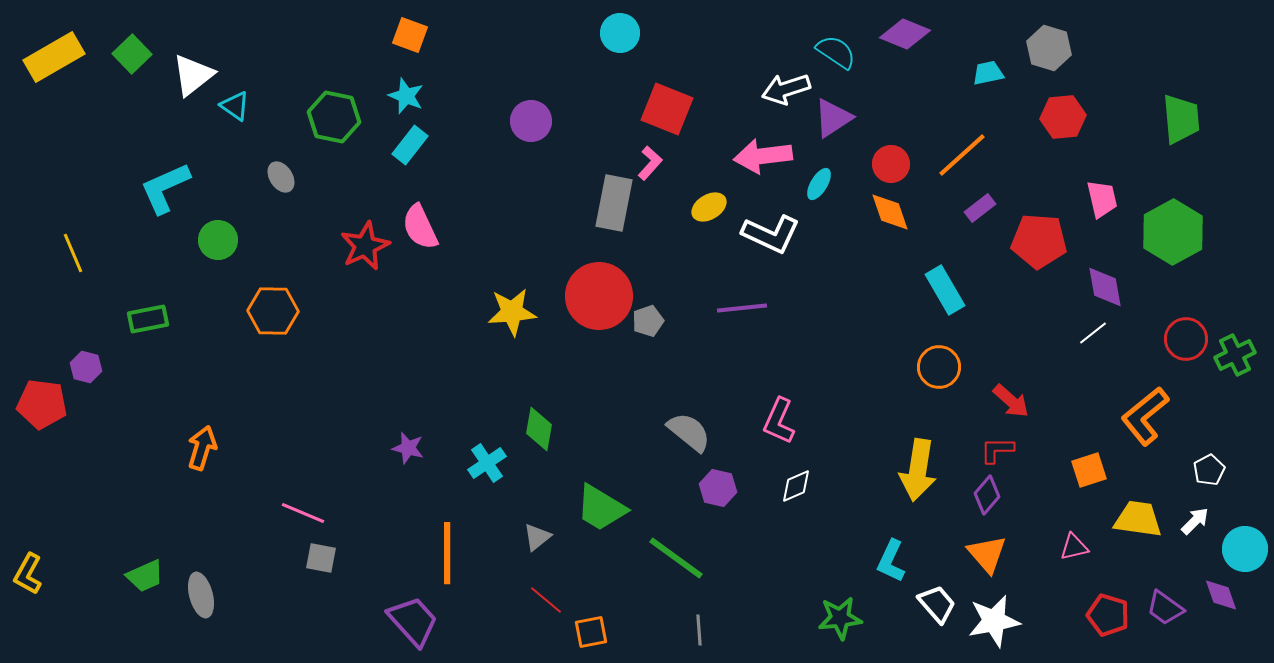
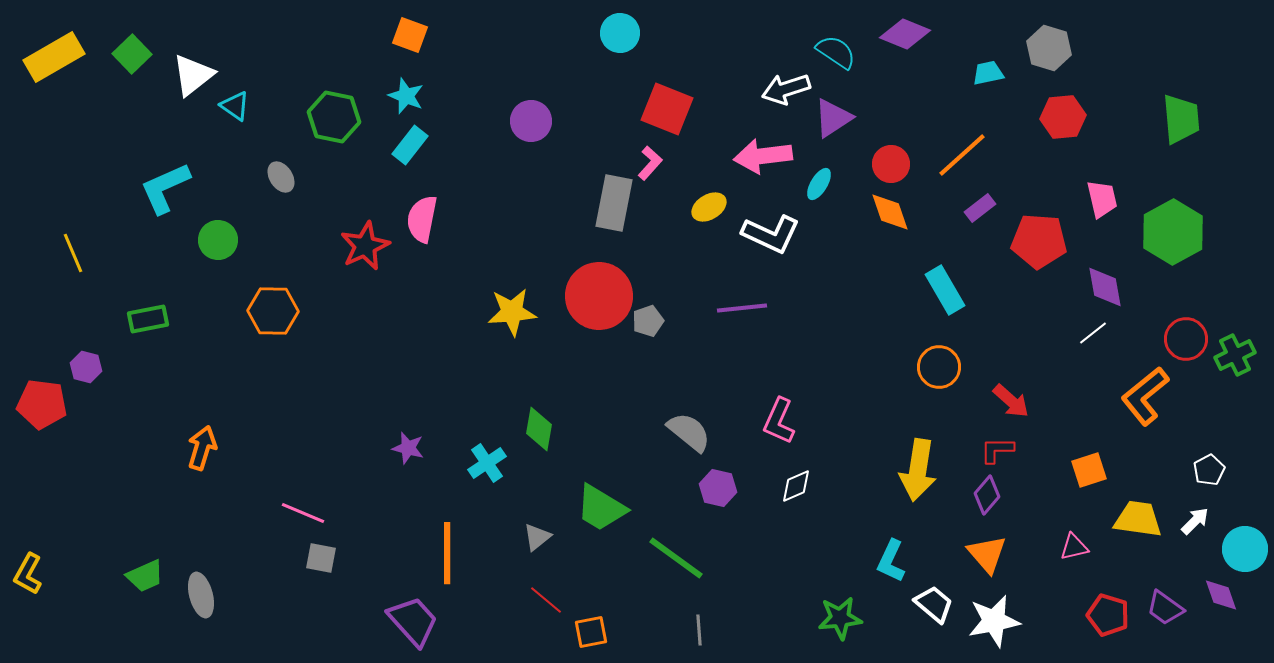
pink semicircle at (420, 227): moved 2 px right, 8 px up; rotated 36 degrees clockwise
orange L-shape at (1145, 416): moved 20 px up
white trapezoid at (937, 604): moved 3 px left; rotated 9 degrees counterclockwise
